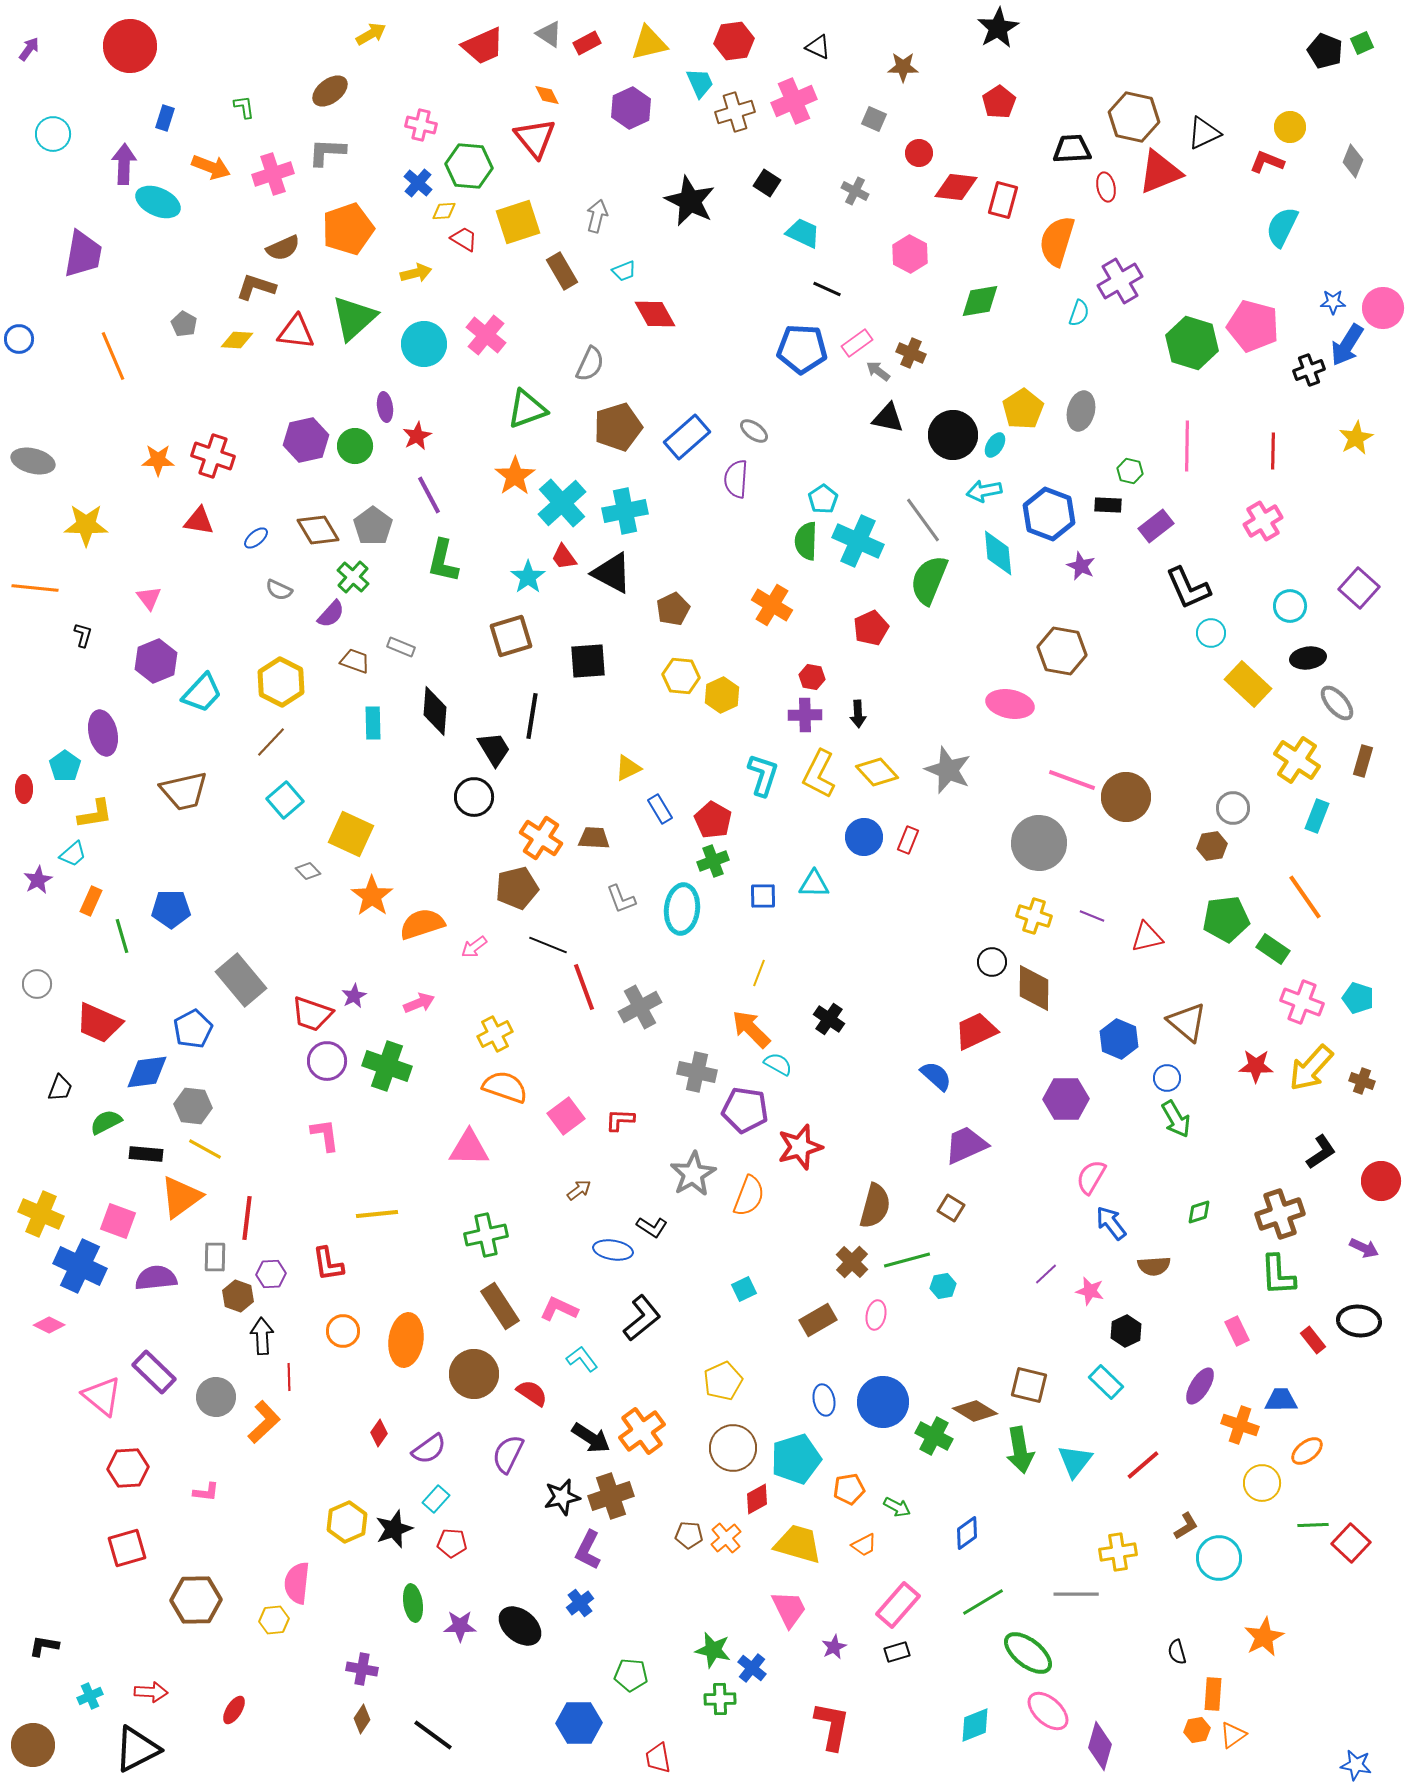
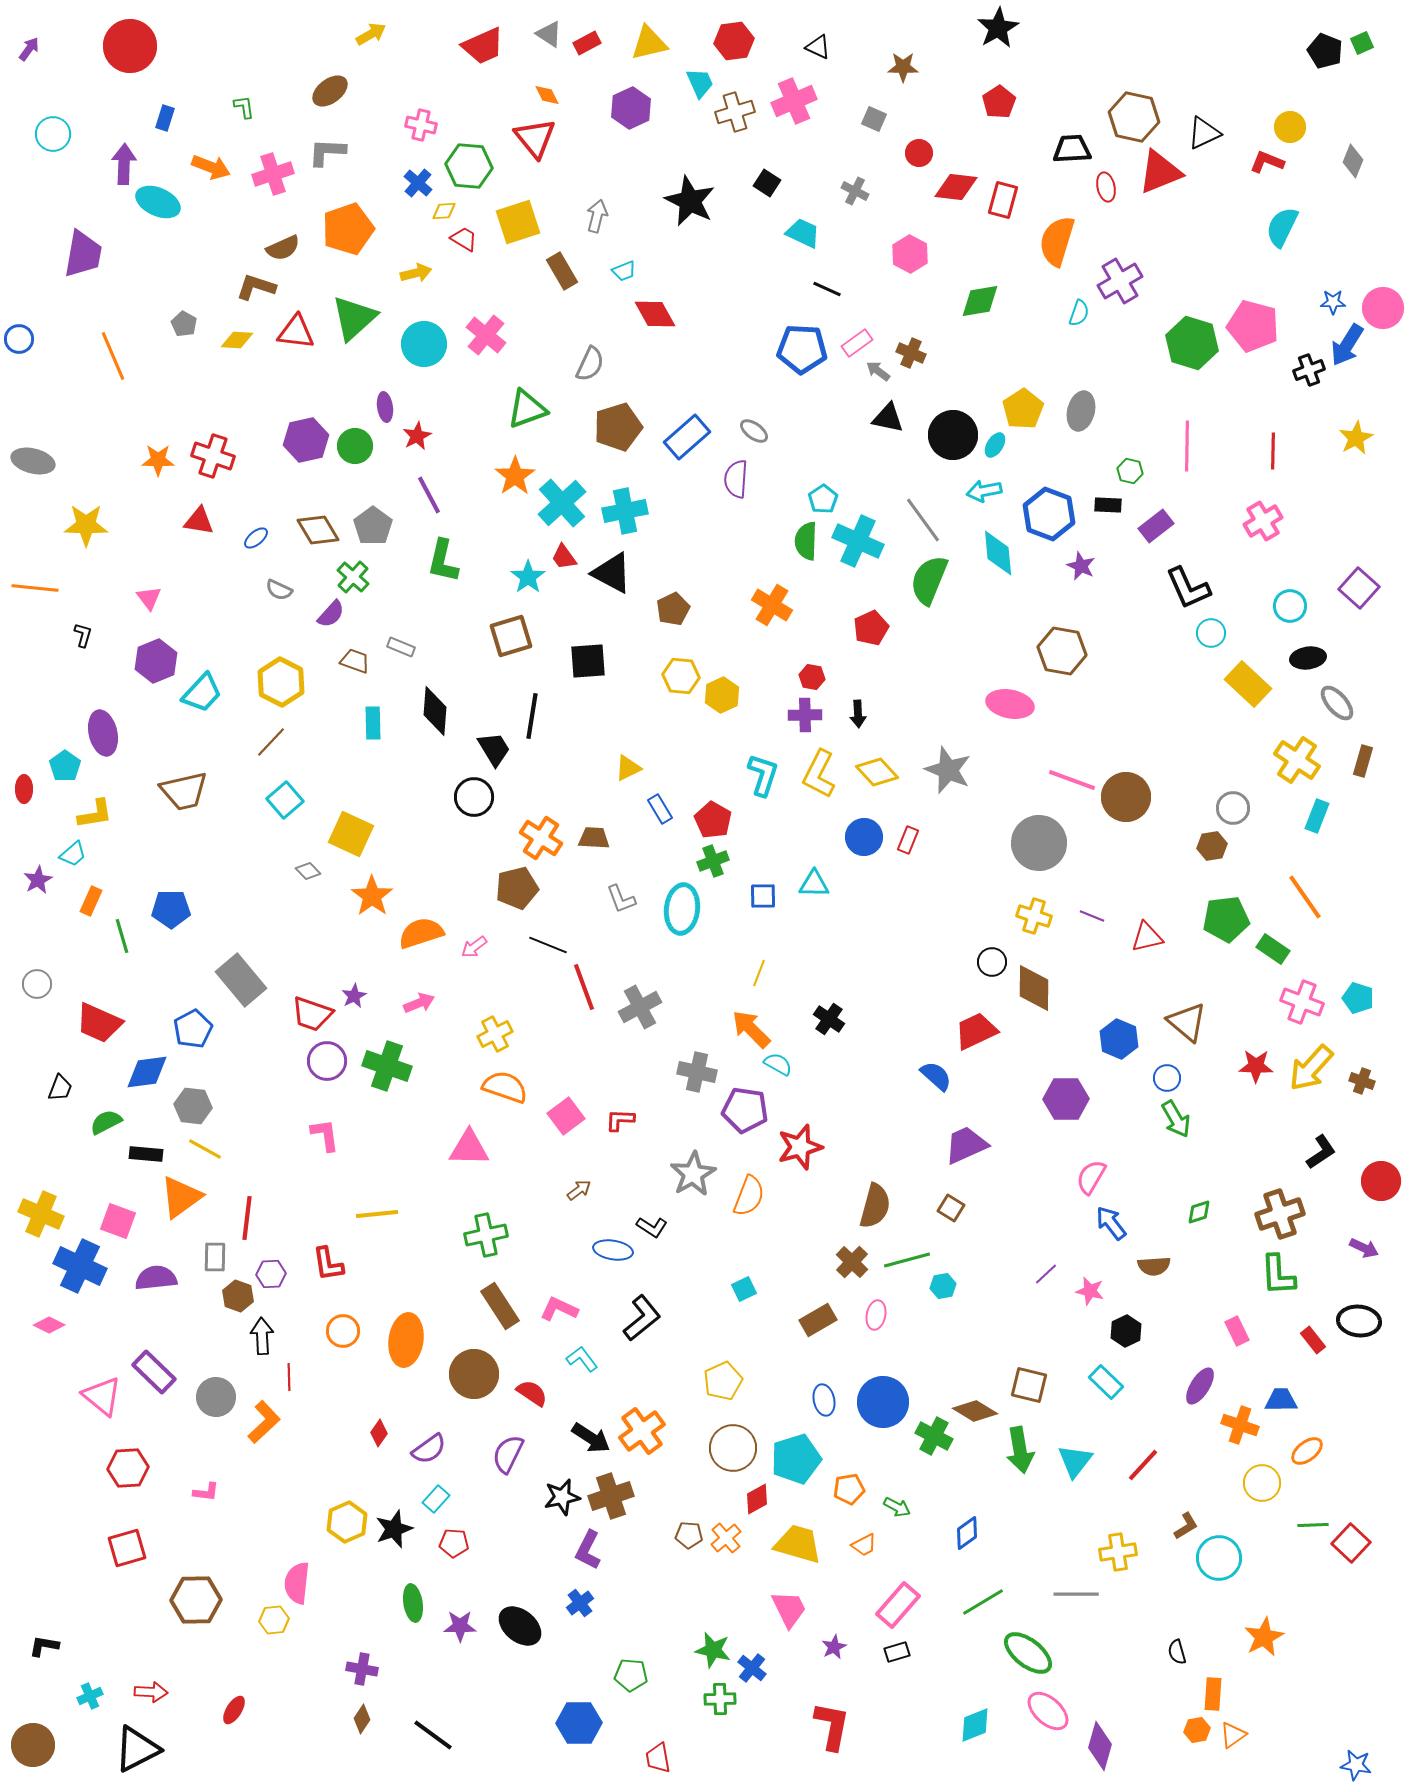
orange semicircle at (422, 924): moved 1 px left, 9 px down
red line at (1143, 1465): rotated 6 degrees counterclockwise
red pentagon at (452, 1543): moved 2 px right
